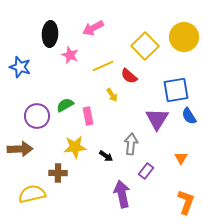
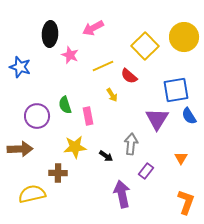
green semicircle: rotated 78 degrees counterclockwise
